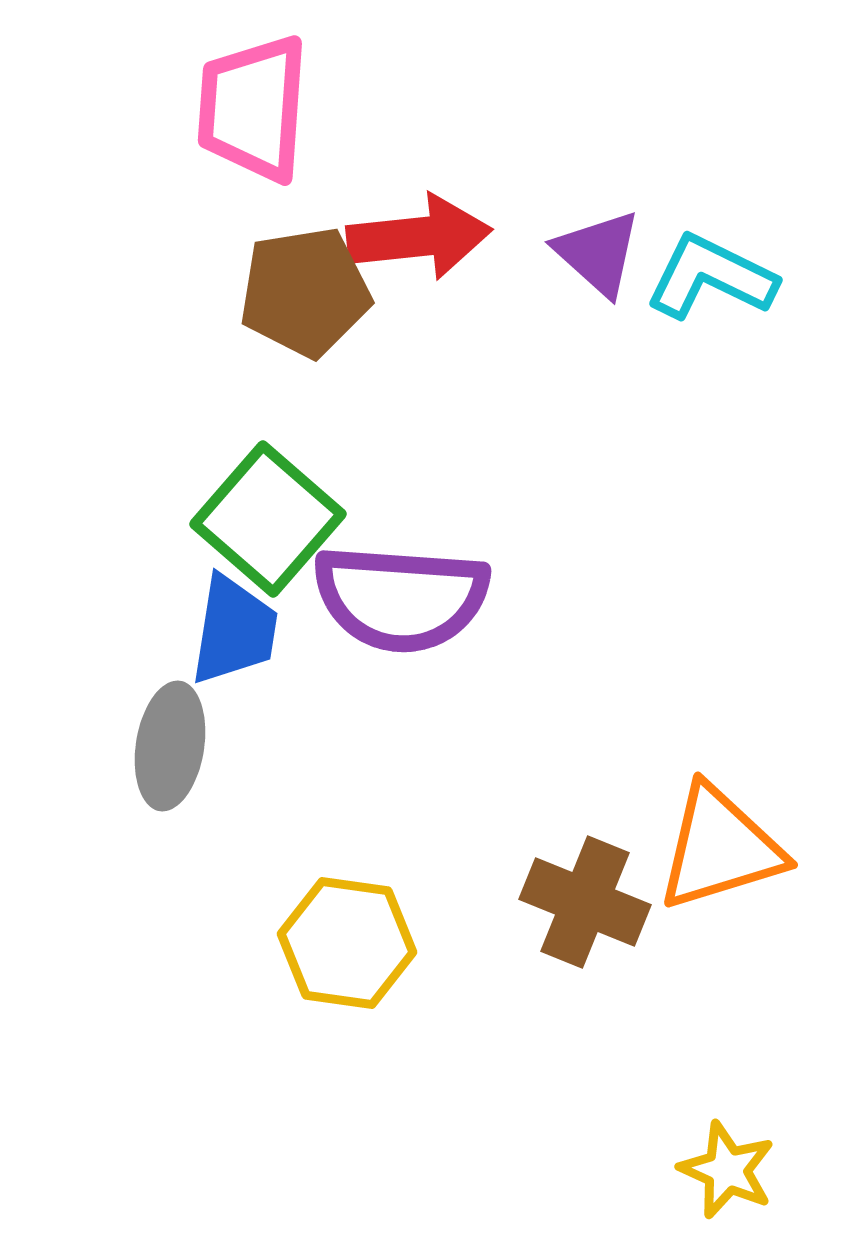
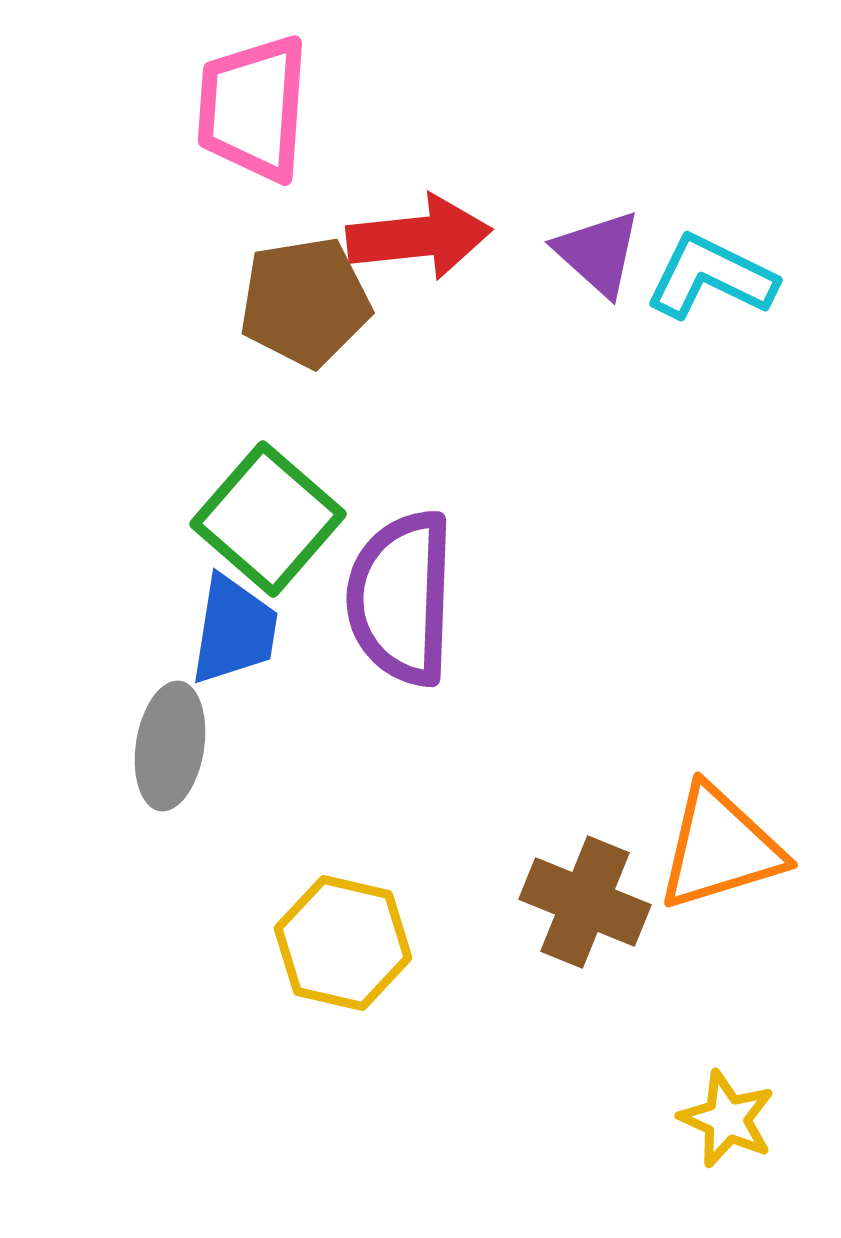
brown pentagon: moved 10 px down
purple semicircle: rotated 88 degrees clockwise
yellow hexagon: moved 4 px left; rotated 5 degrees clockwise
yellow star: moved 51 px up
